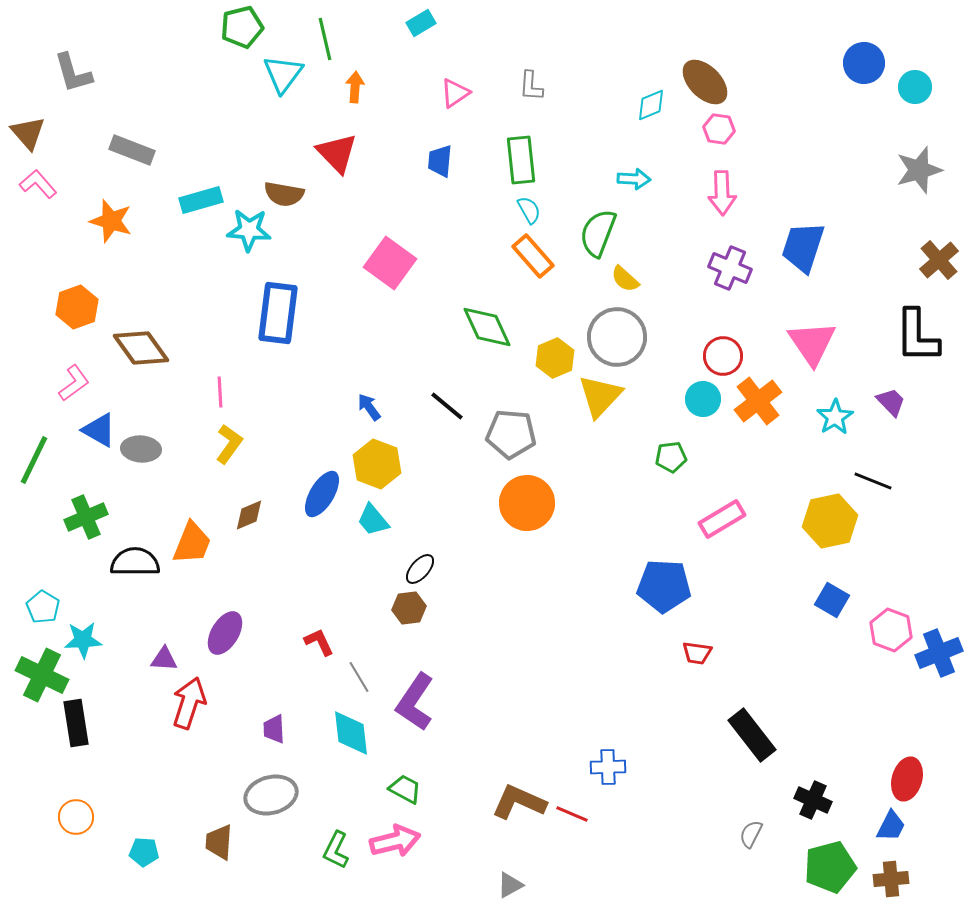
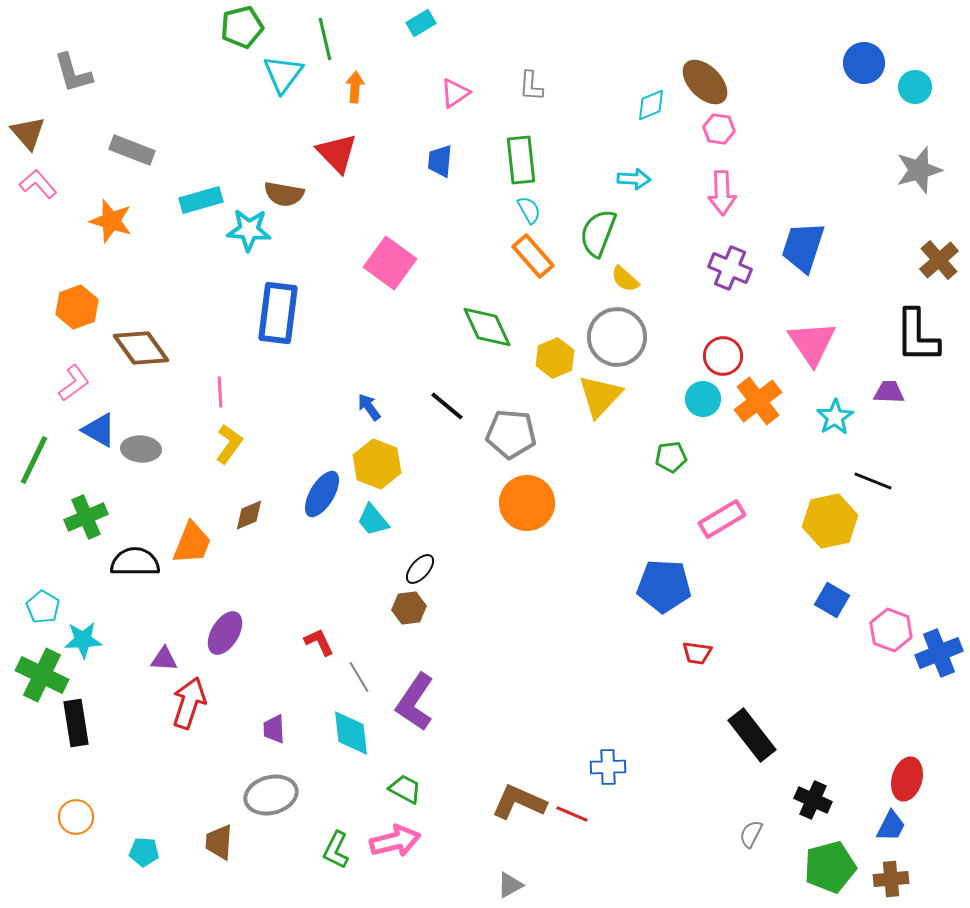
purple trapezoid at (891, 402): moved 2 px left, 10 px up; rotated 44 degrees counterclockwise
